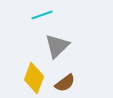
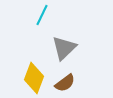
cyan line: rotated 45 degrees counterclockwise
gray triangle: moved 7 px right, 2 px down
